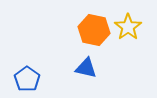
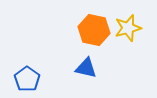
yellow star: moved 1 px down; rotated 20 degrees clockwise
